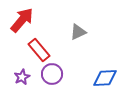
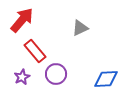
gray triangle: moved 2 px right, 4 px up
red rectangle: moved 4 px left, 1 px down
purple circle: moved 4 px right
blue diamond: moved 1 px right, 1 px down
